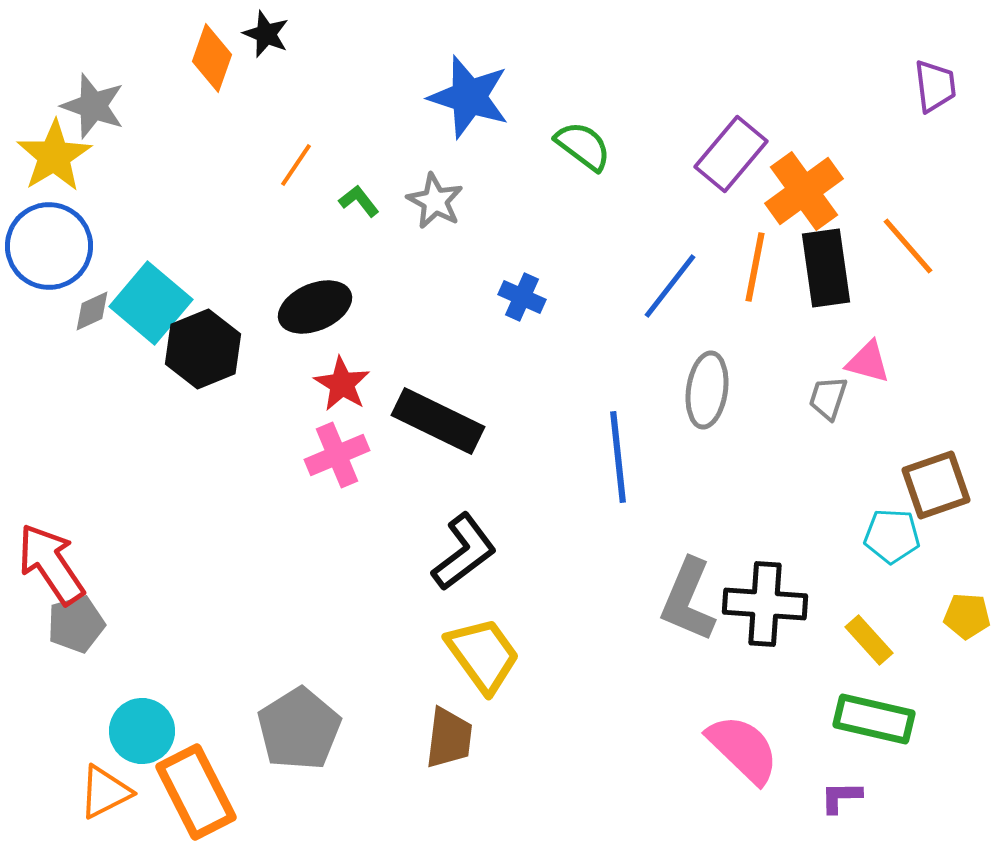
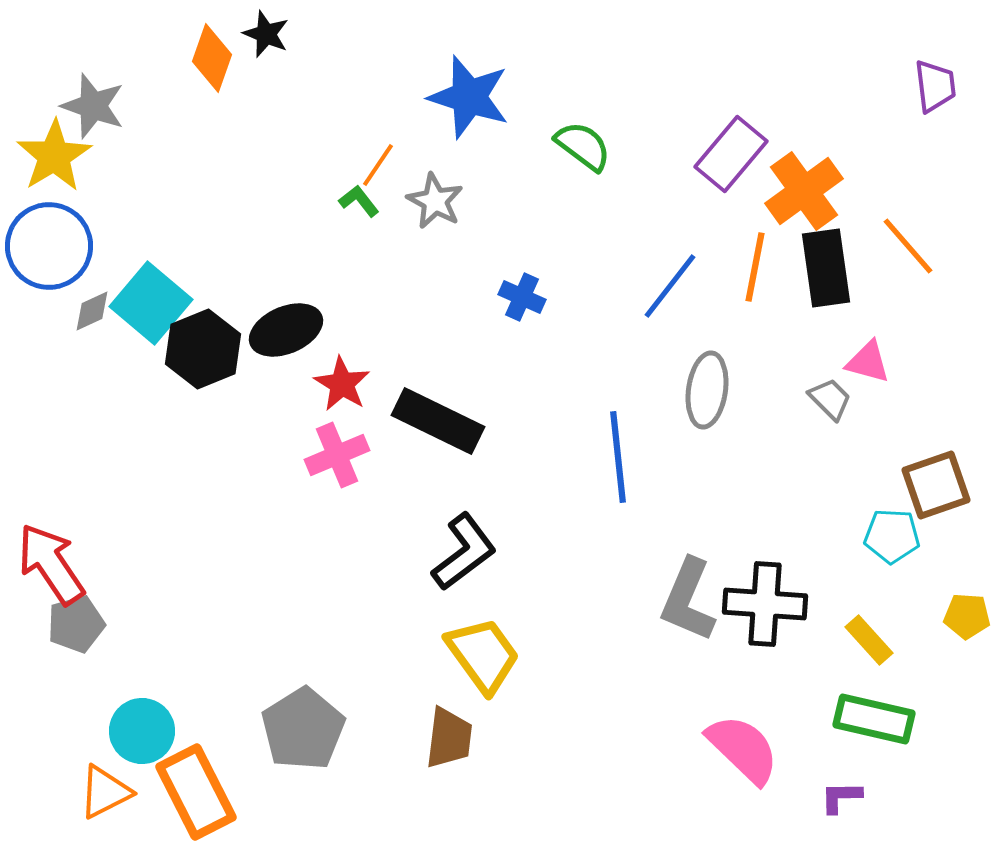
orange line at (296, 165): moved 82 px right
black ellipse at (315, 307): moved 29 px left, 23 px down
gray trapezoid at (828, 398): moved 2 px right, 1 px down; rotated 117 degrees clockwise
gray pentagon at (299, 729): moved 4 px right
